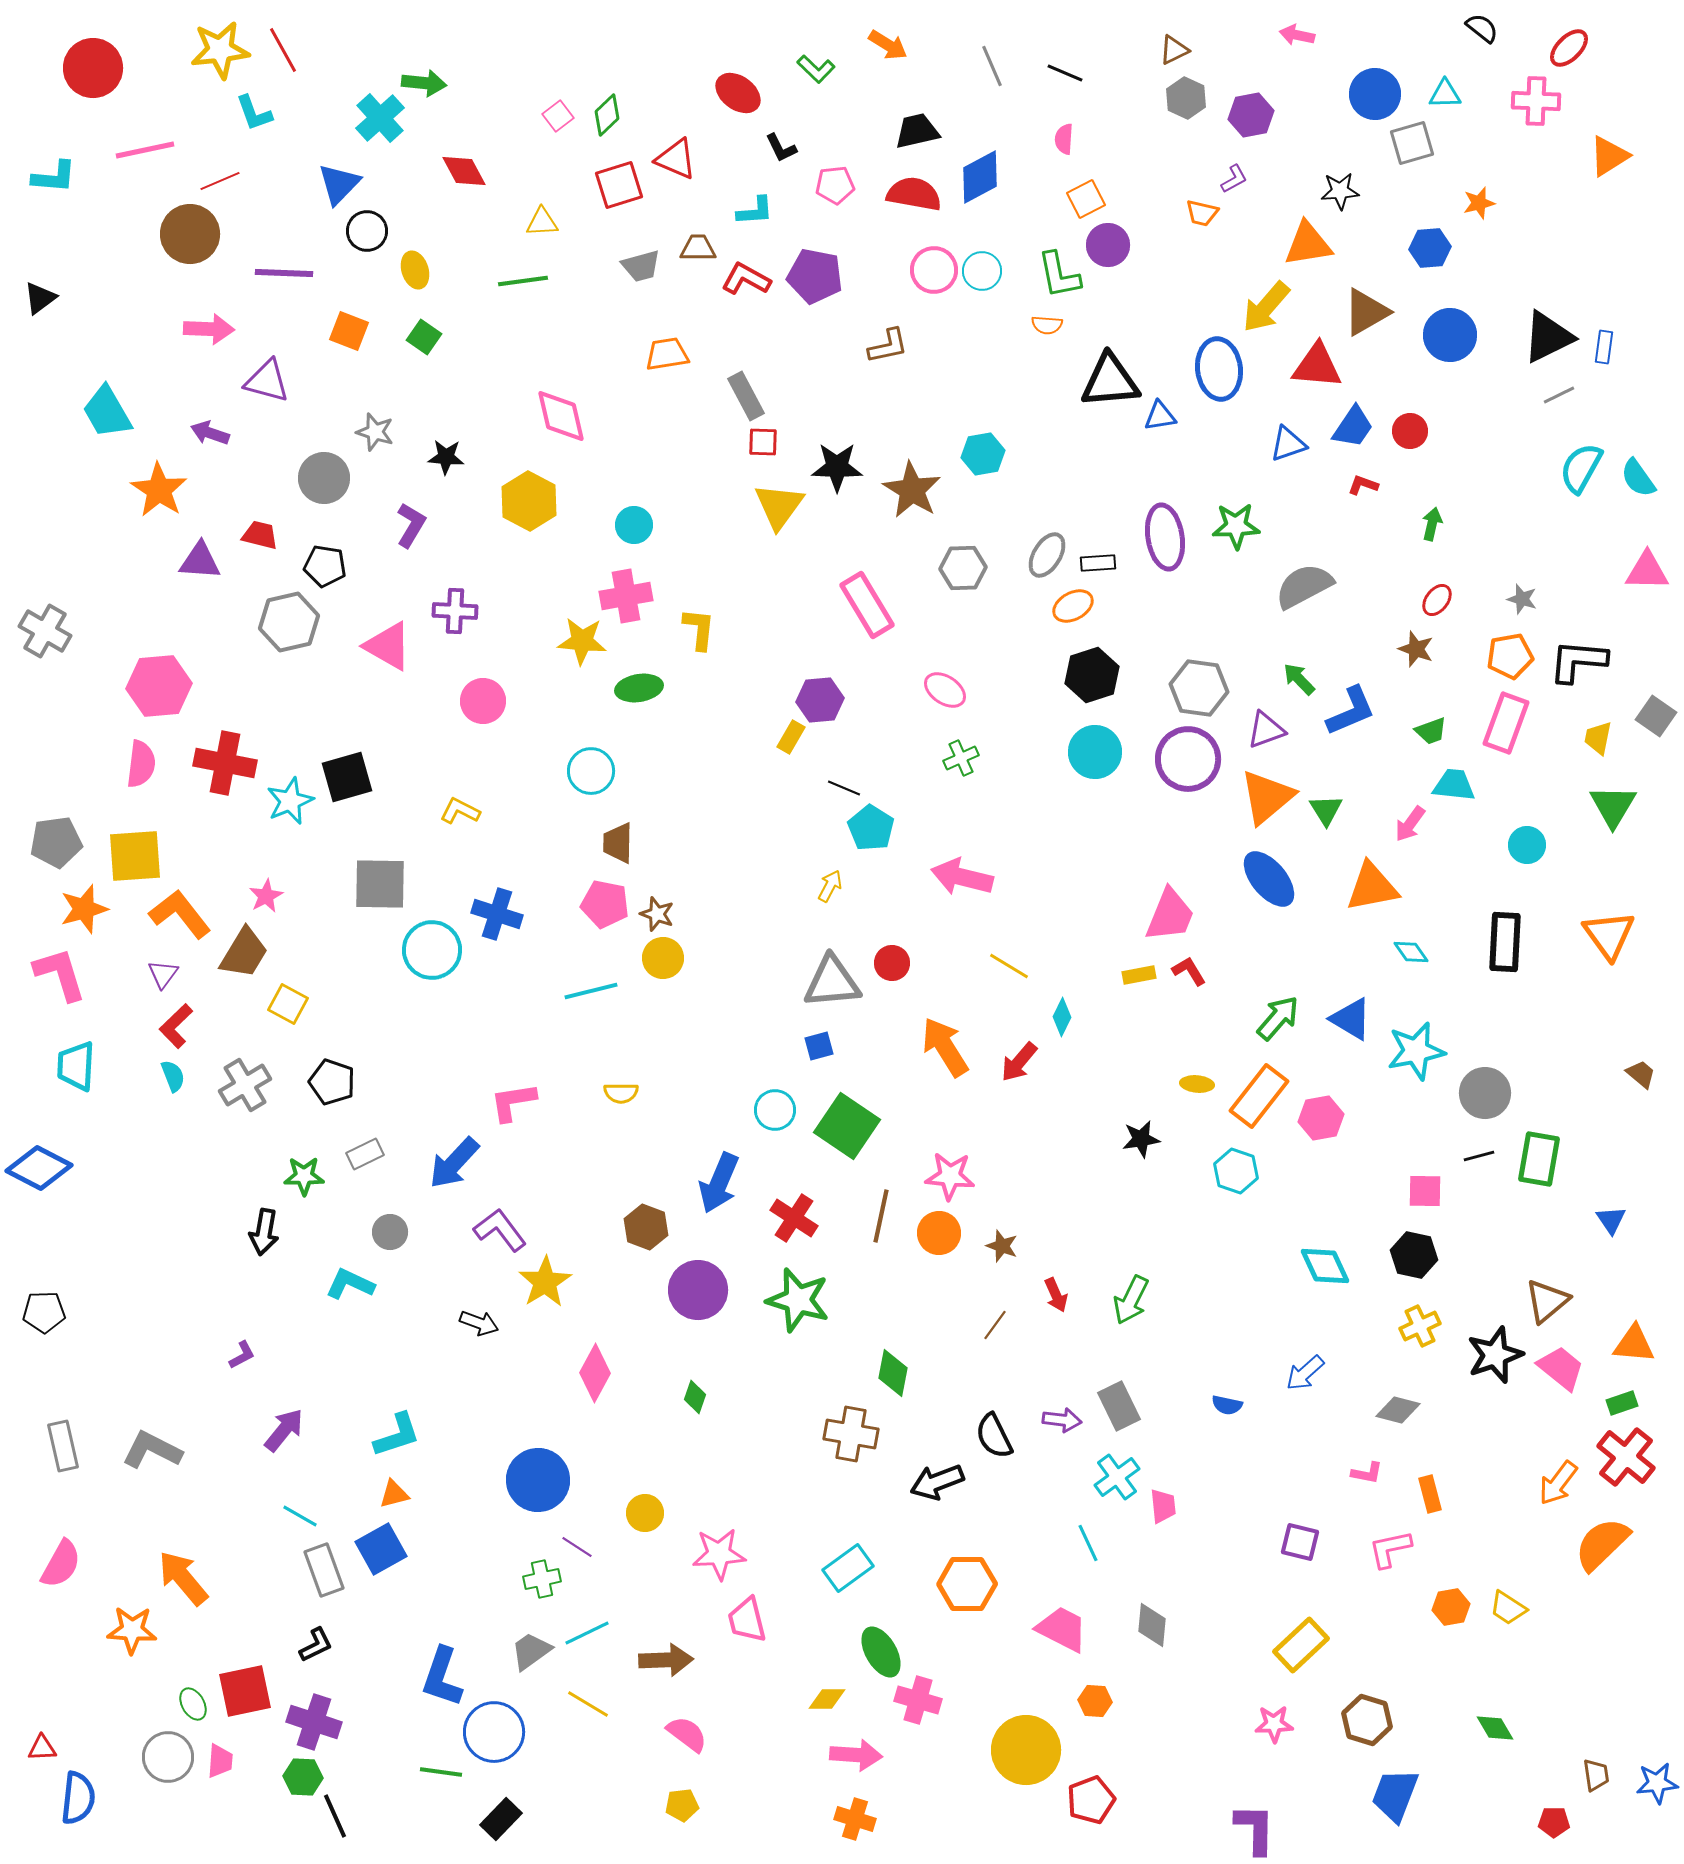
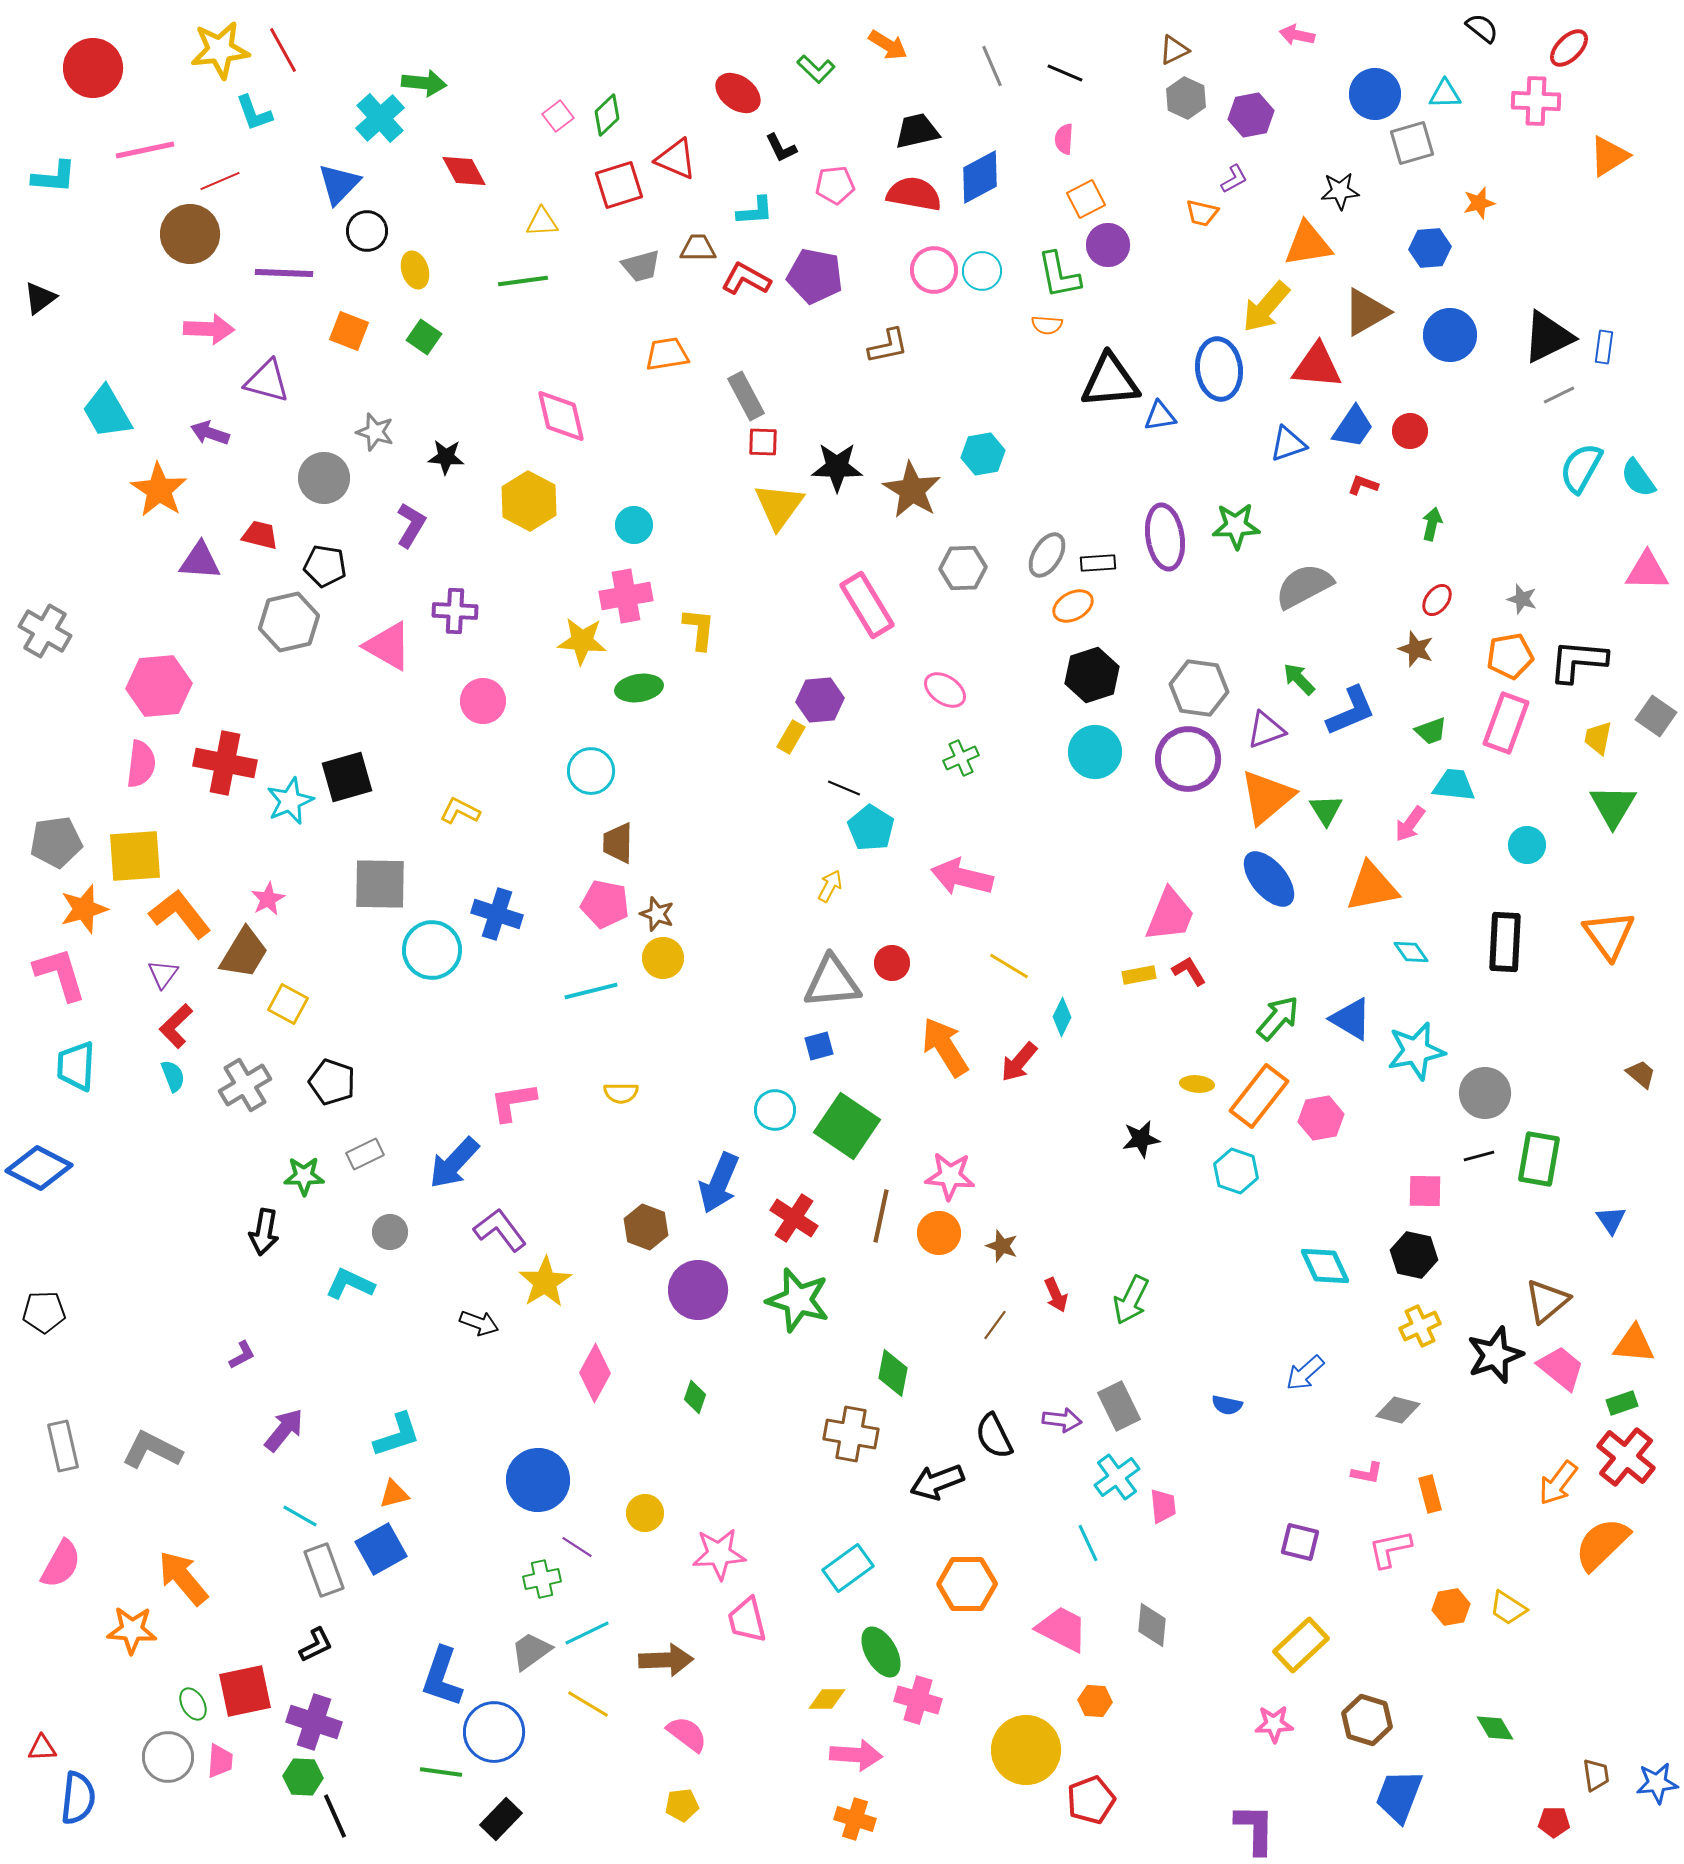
pink star at (266, 896): moved 2 px right, 3 px down
blue trapezoid at (1395, 1795): moved 4 px right, 1 px down
